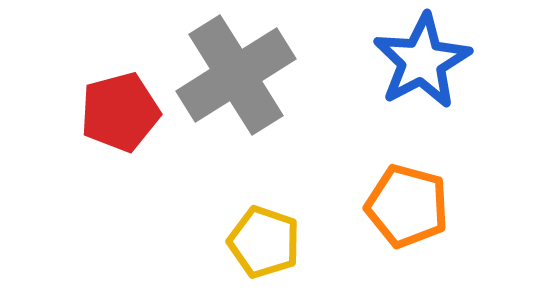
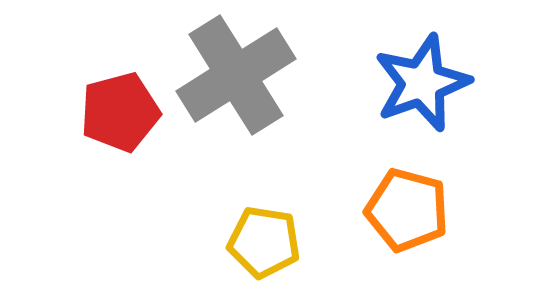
blue star: moved 22 px down; rotated 8 degrees clockwise
orange pentagon: moved 4 px down
yellow pentagon: rotated 10 degrees counterclockwise
